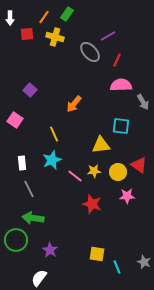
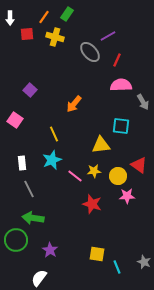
yellow circle: moved 4 px down
